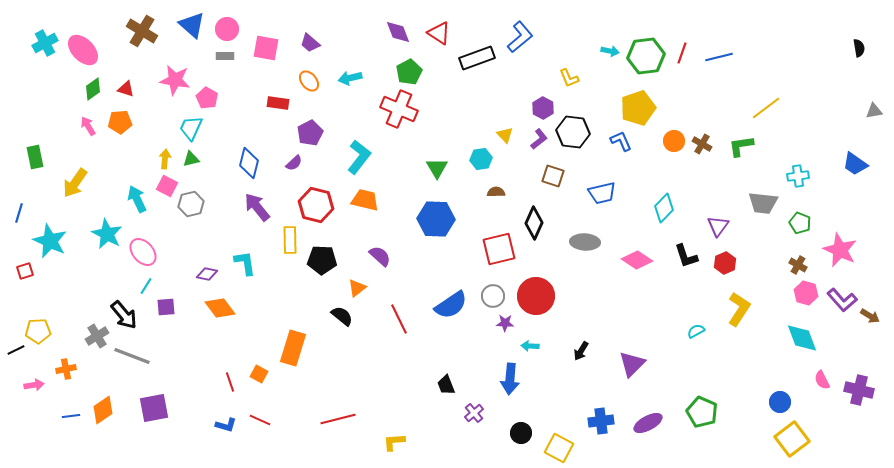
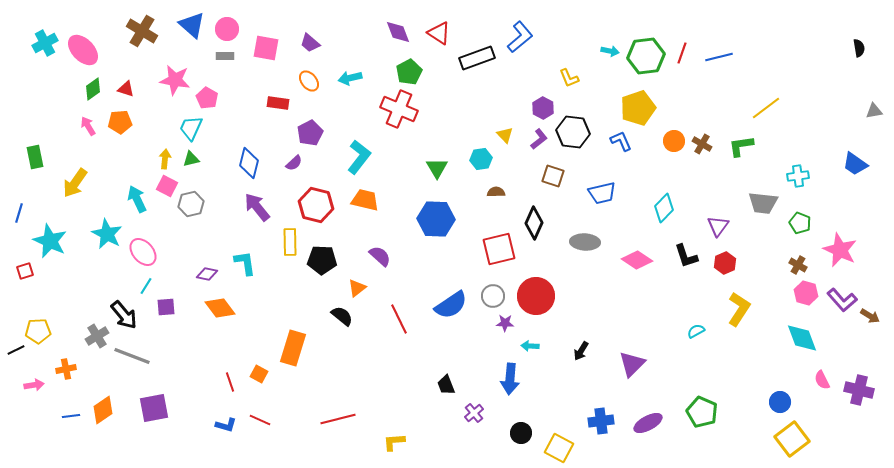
yellow rectangle at (290, 240): moved 2 px down
